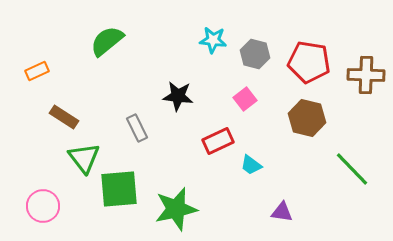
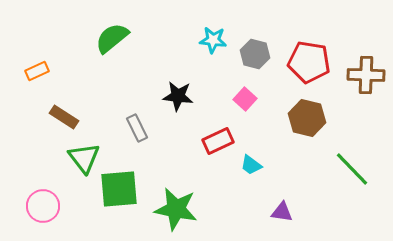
green semicircle: moved 5 px right, 3 px up
pink square: rotated 10 degrees counterclockwise
green star: rotated 24 degrees clockwise
